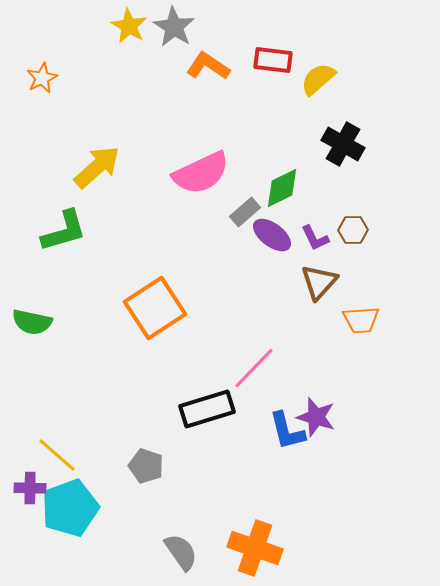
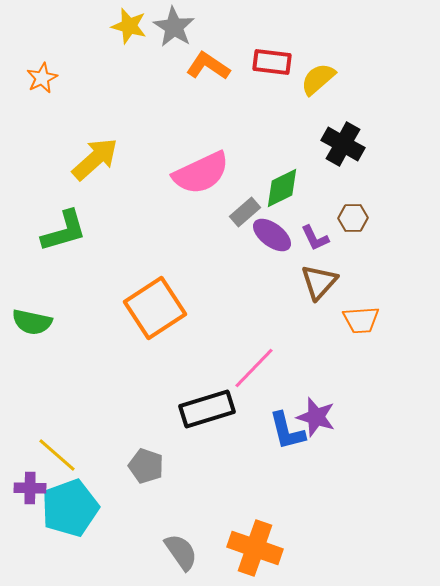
yellow star: rotated 15 degrees counterclockwise
red rectangle: moved 1 px left, 2 px down
yellow arrow: moved 2 px left, 8 px up
brown hexagon: moved 12 px up
